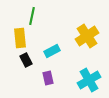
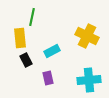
green line: moved 1 px down
yellow cross: rotated 30 degrees counterclockwise
cyan cross: rotated 25 degrees clockwise
